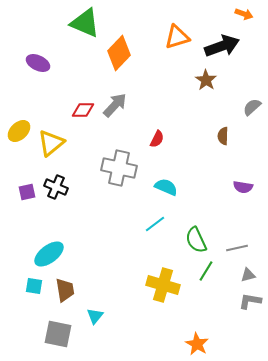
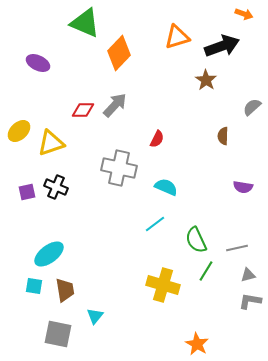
yellow triangle: rotated 20 degrees clockwise
